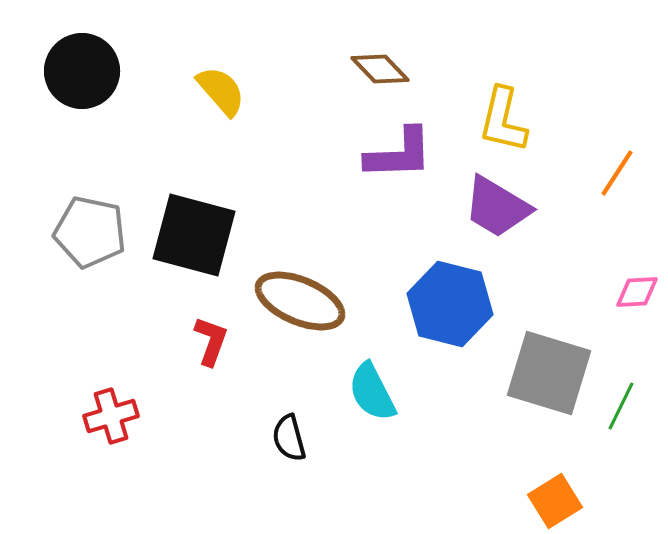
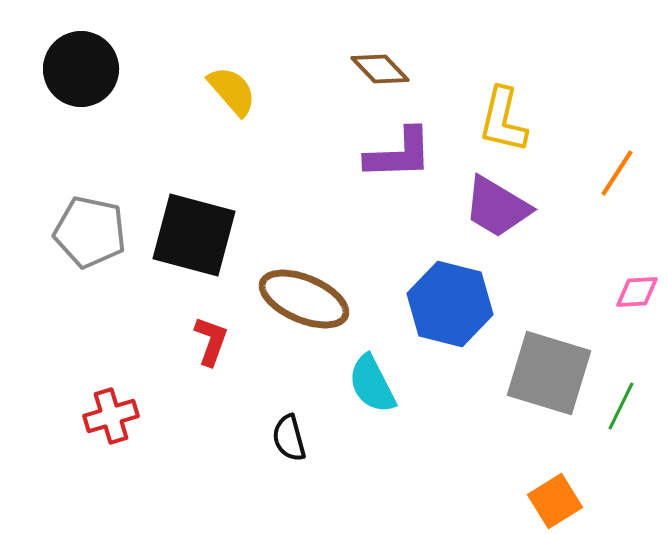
black circle: moved 1 px left, 2 px up
yellow semicircle: moved 11 px right
brown ellipse: moved 4 px right, 2 px up
cyan semicircle: moved 8 px up
